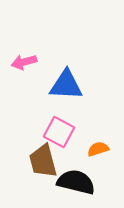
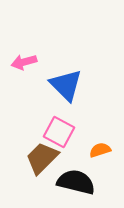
blue triangle: rotated 42 degrees clockwise
orange semicircle: moved 2 px right, 1 px down
brown trapezoid: moved 1 px left, 3 px up; rotated 60 degrees clockwise
